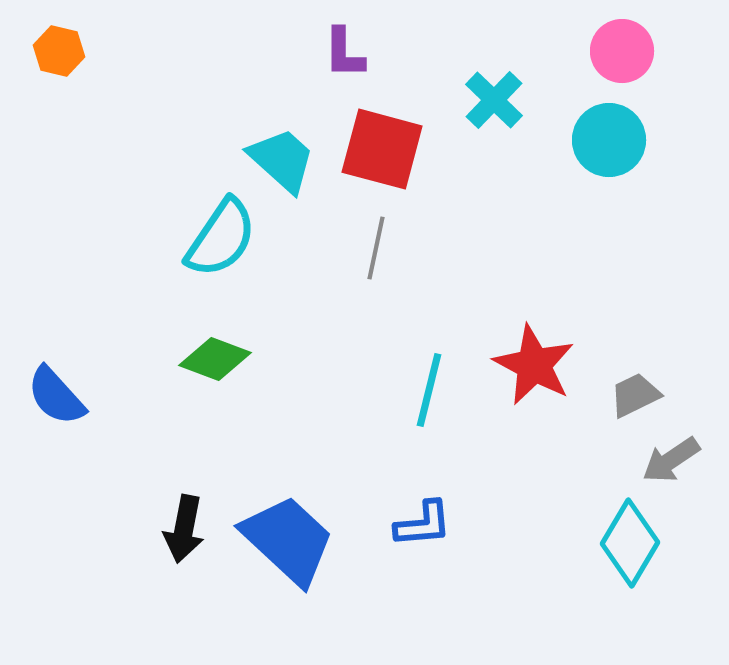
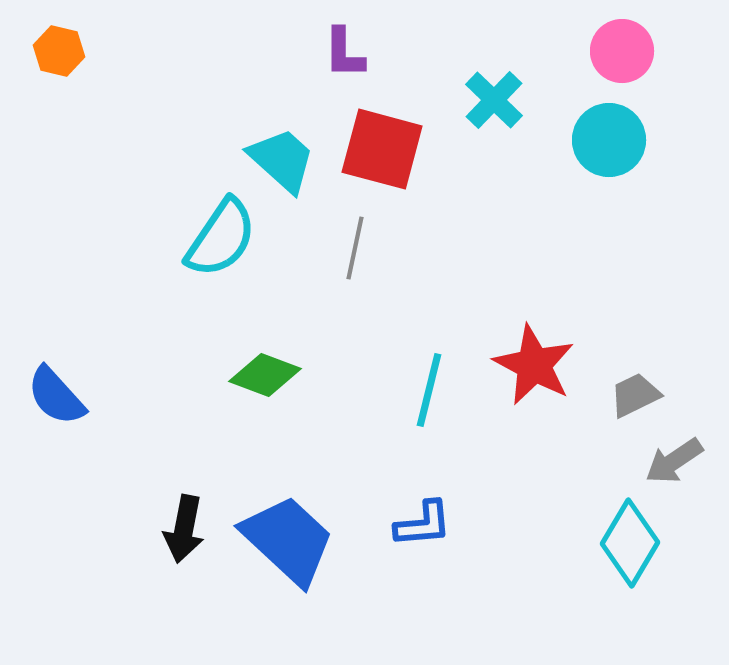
gray line: moved 21 px left
green diamond: moved 50 px right, 16 px down
gray arrow: moved 3 px right, 1 px down
